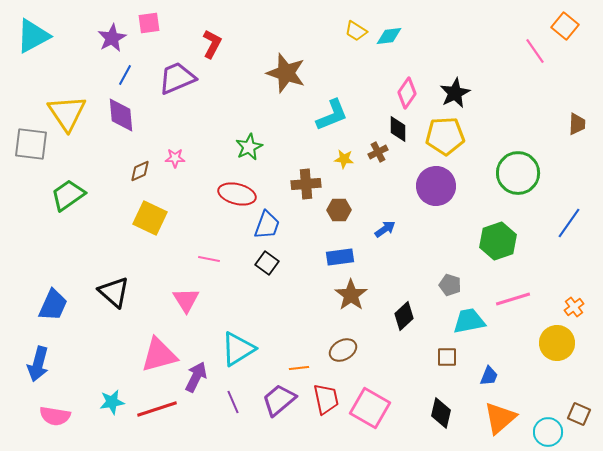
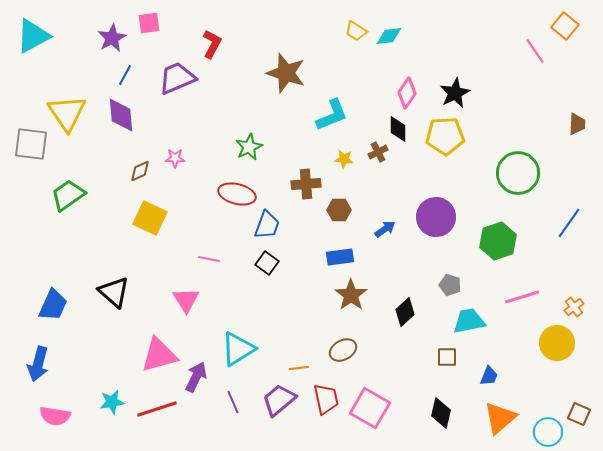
purple circle at (436, 186): moved 31 px down
pink line at (513, 299): moved 9 px right, 2 px up
black diamond at (404, 316): moved 1 px right, 4 px up
